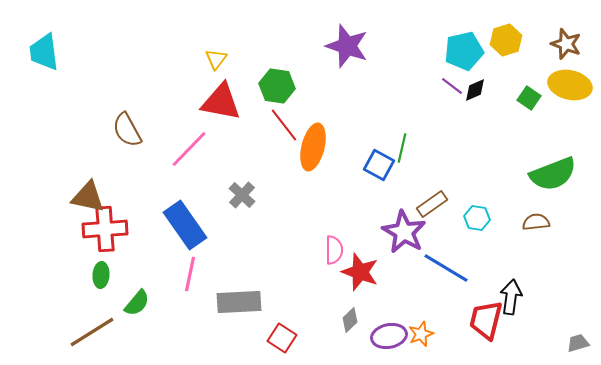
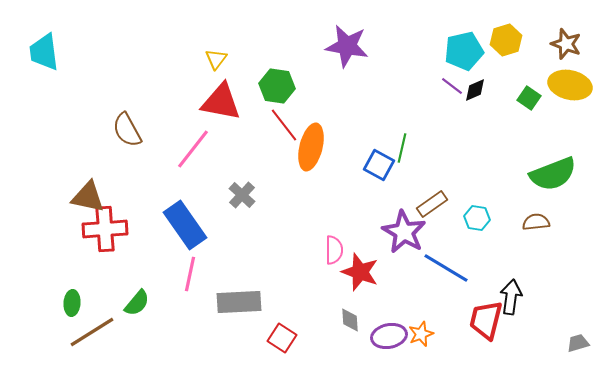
purple star at (347, 46): rotated 9 degrees counterclockwise
orange ellipse at (313, 147): moved 2 px left
pink line at (189, 149): moved 4 px right; rotated 6 degrees counterclockwise
green ellipse at (101, 275): moved 29 px left, 28 px down
gray diamond at (350, 320): rotated 50 degrees counterclockwise
